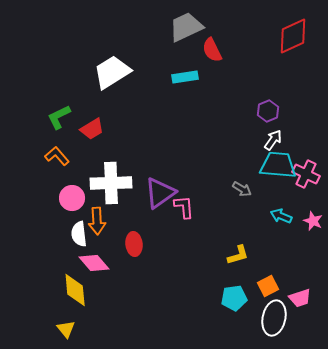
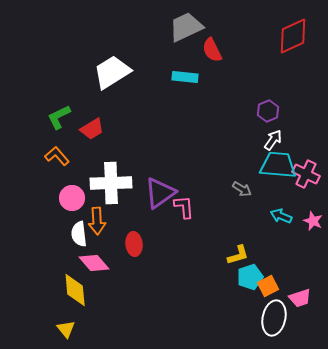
cyan rectangle: rotated 15 degrees clockwise
cyan pentagon: moved 16 px right, 21 px up; rotated 10 degrees counterclockwise
